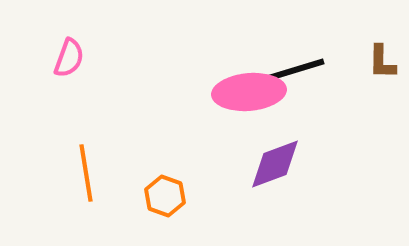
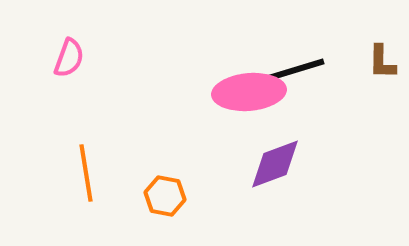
orange hexagon: rotated 9 degrees counterclockwise
